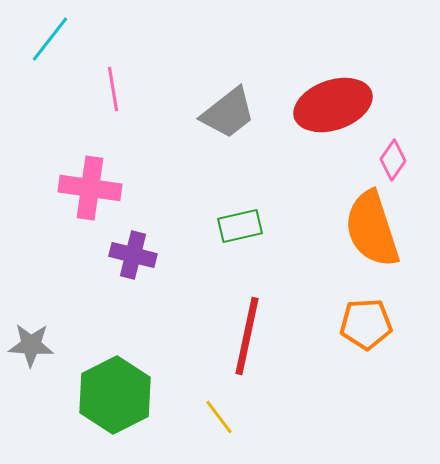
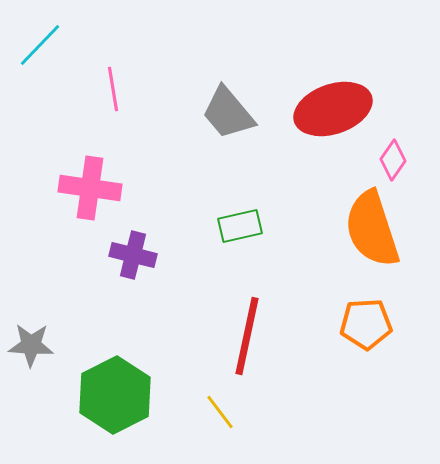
cyan line: moved 10 px left, 6 px down; rotated 6 degrees clockwise
red ellipse: moved 4 px down
gray trapezoid: rotated 88 degrees clockwise
yellow line: moved 1 px right, 5 px up
